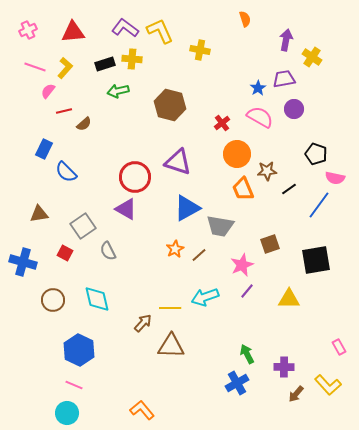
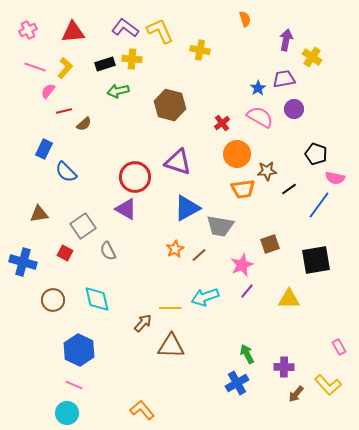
orange trapezoid at (243, 189): rotated 75 degrees counterclockwise
